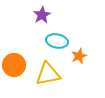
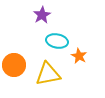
orange star: rotated 21 degrees counterclockwise
